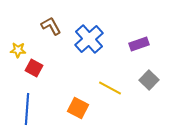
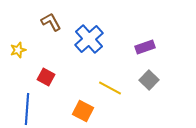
brown L-shape: moved 4 px up
purple rectangle: moved 6 px right, 3 px down
yellow star: rotated 21 degrees counterclockwise
red square: moved 12 px right, 9 px down
orange square: moved 5 px right, 3 px down
